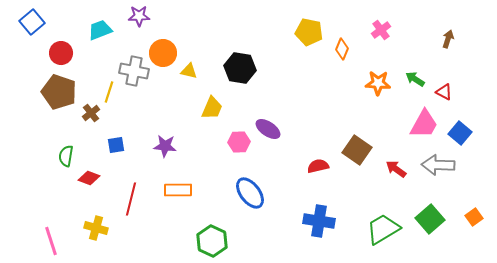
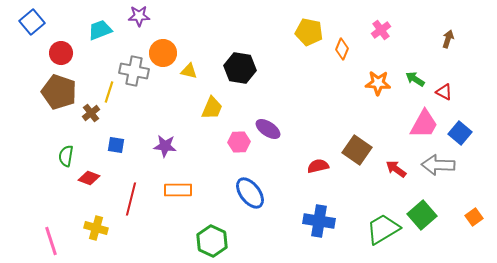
blue square at (116, 145): rotated 18 degrees clockwise
green square at (430, 219): moved 8 px left, 4 px up
